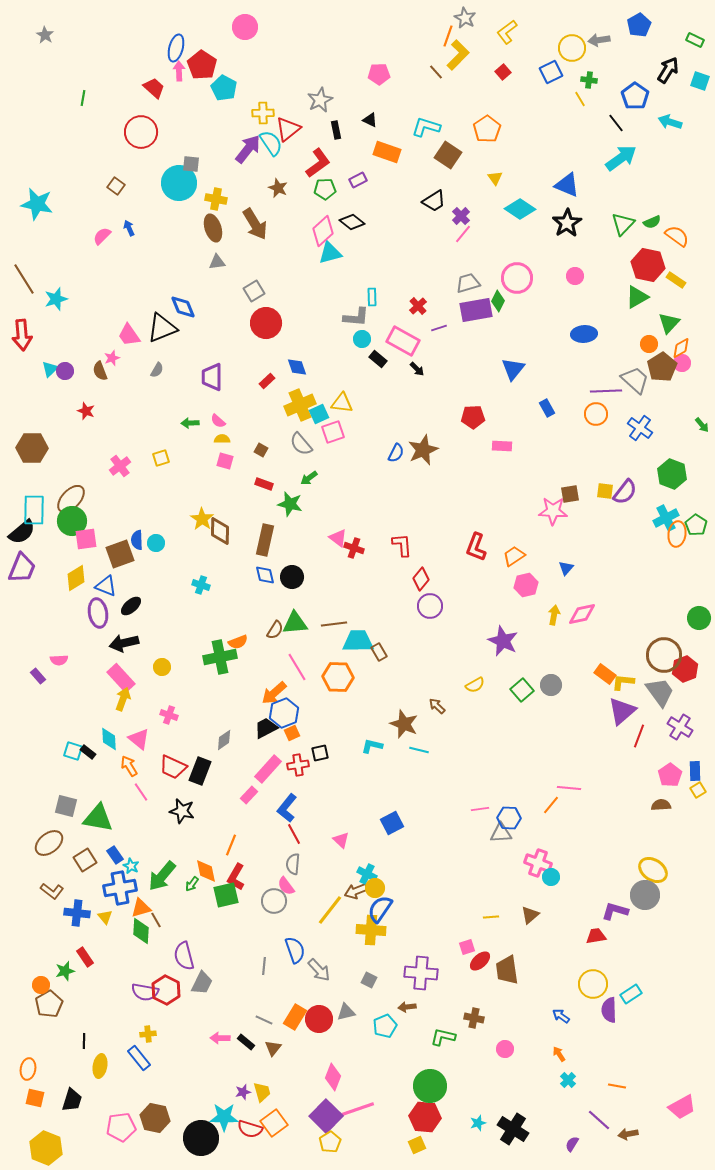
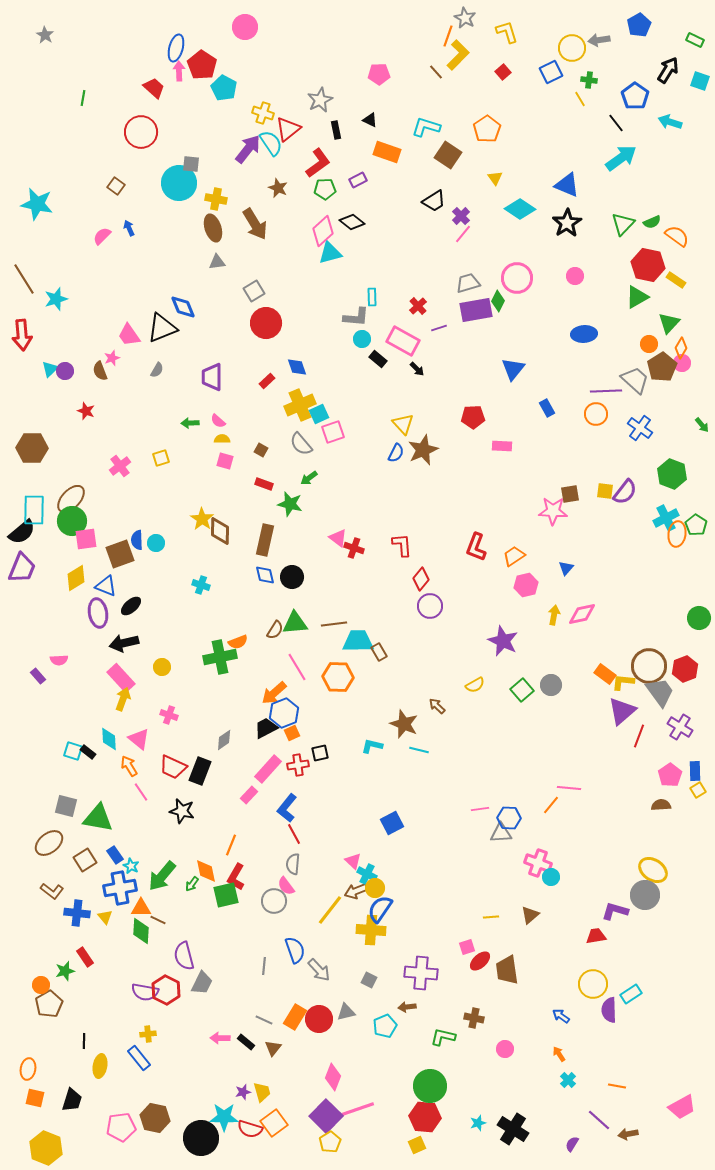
yellow L-shape at (507, 32): rotated 110 degrees clockwise
yellow cross at (263, 113): rotated 20 degrees clockwise
orange diamond at (681, 348): rotated 30 degrees counterclockwise
yellow triangle at (342, 403): moved 61 px right, 21 px down; rotated 40 degrees clockwise
brown circle at (664, 655): moved 15 px left, 11 px down
pink triangle at (341, 840): moved 12 px right, 21 px down
orange triangle at (141, 908): rotated 15 degrees clockwise
brown line at (156, 920): moved 2 px right; rotated 35 degrees counterclockwise
